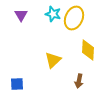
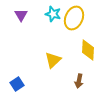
blue square: rotated 32 degrees counterclockwise
